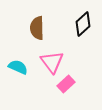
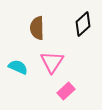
pink triangle: rotated 10 degrees clockwise
pink rectangle: moved 7 px down
